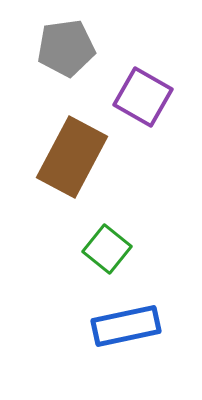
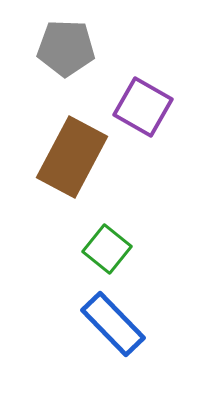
gray pentagon: rotated 10 degrees clockwise
purple square: moved 10 px down
blue rectangle: moved 13 px left, 2 px up; rotated 58 degrees clockwise
